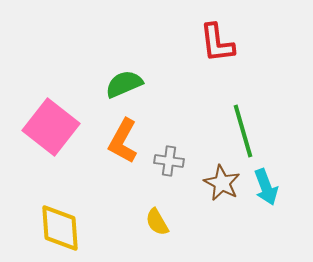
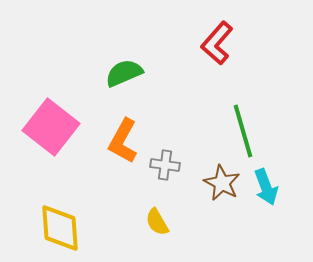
red L-shape: rotated 48 degrees clockwise
green semicircle: moved 11 px up
gray cross: moved 4 px left, 4 px down
